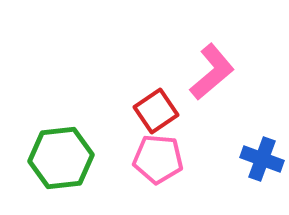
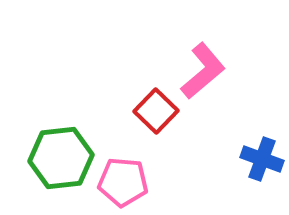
pink L-shape: moved 9 px left, 1 px up
red square: rotated 12 degrees counterclockwise
pink pentagon: moved 35 px left, 23 px down
